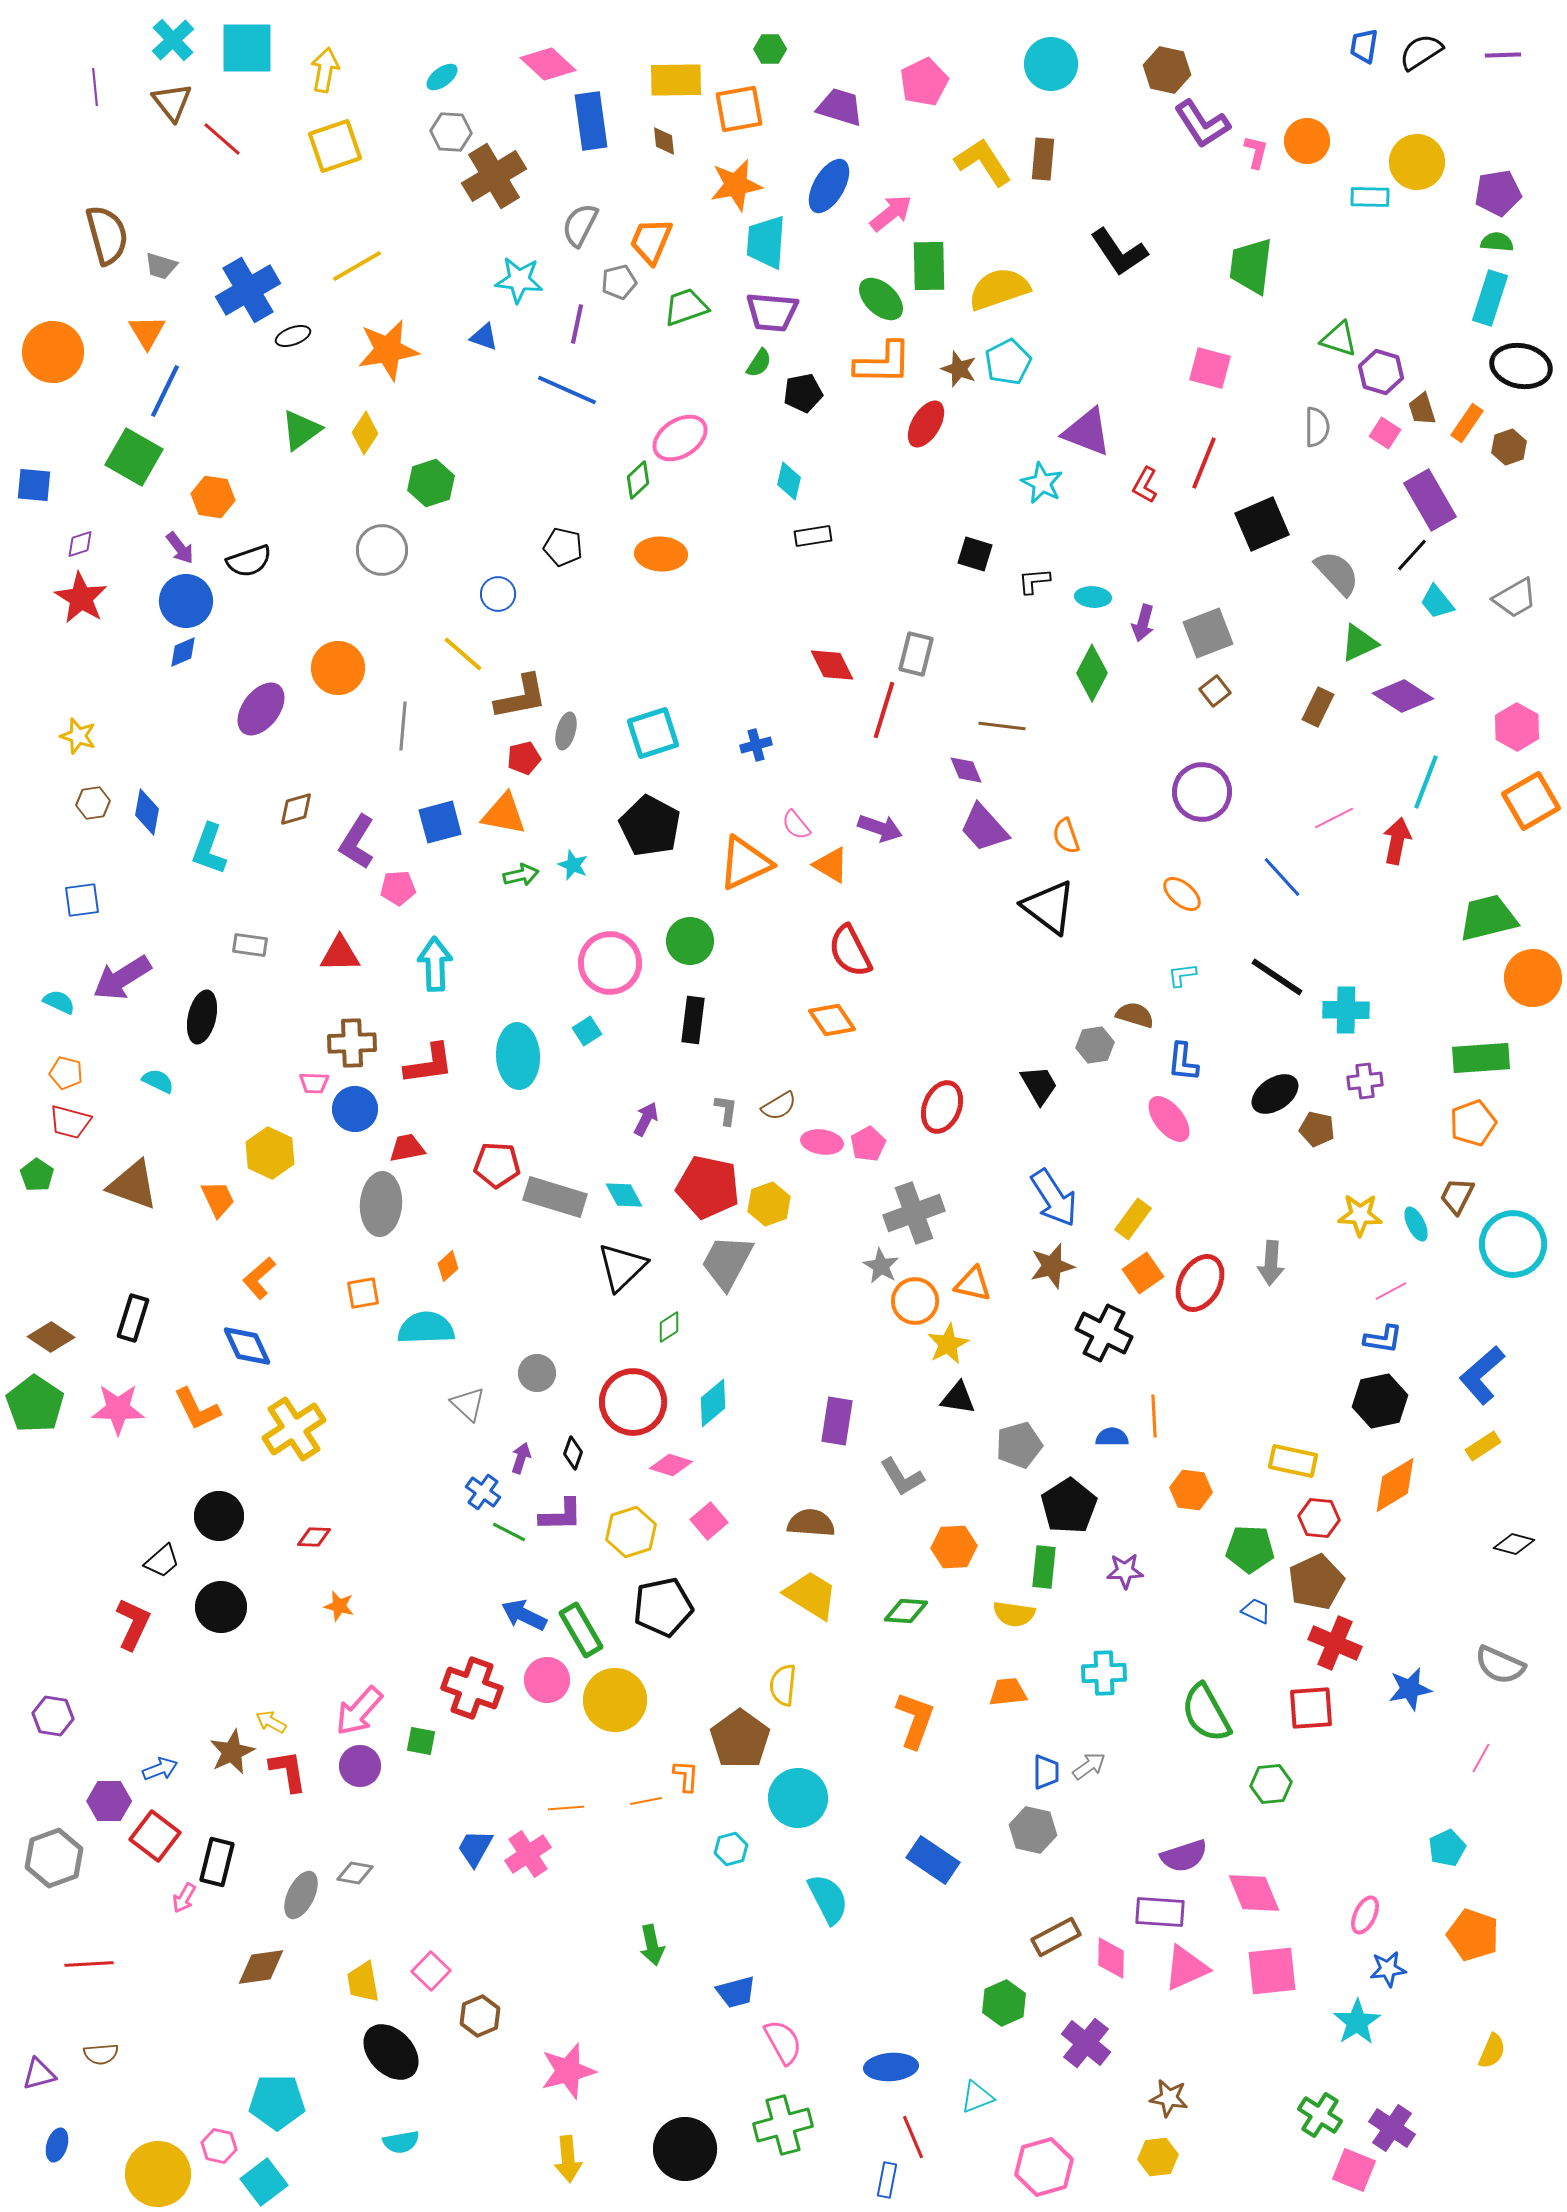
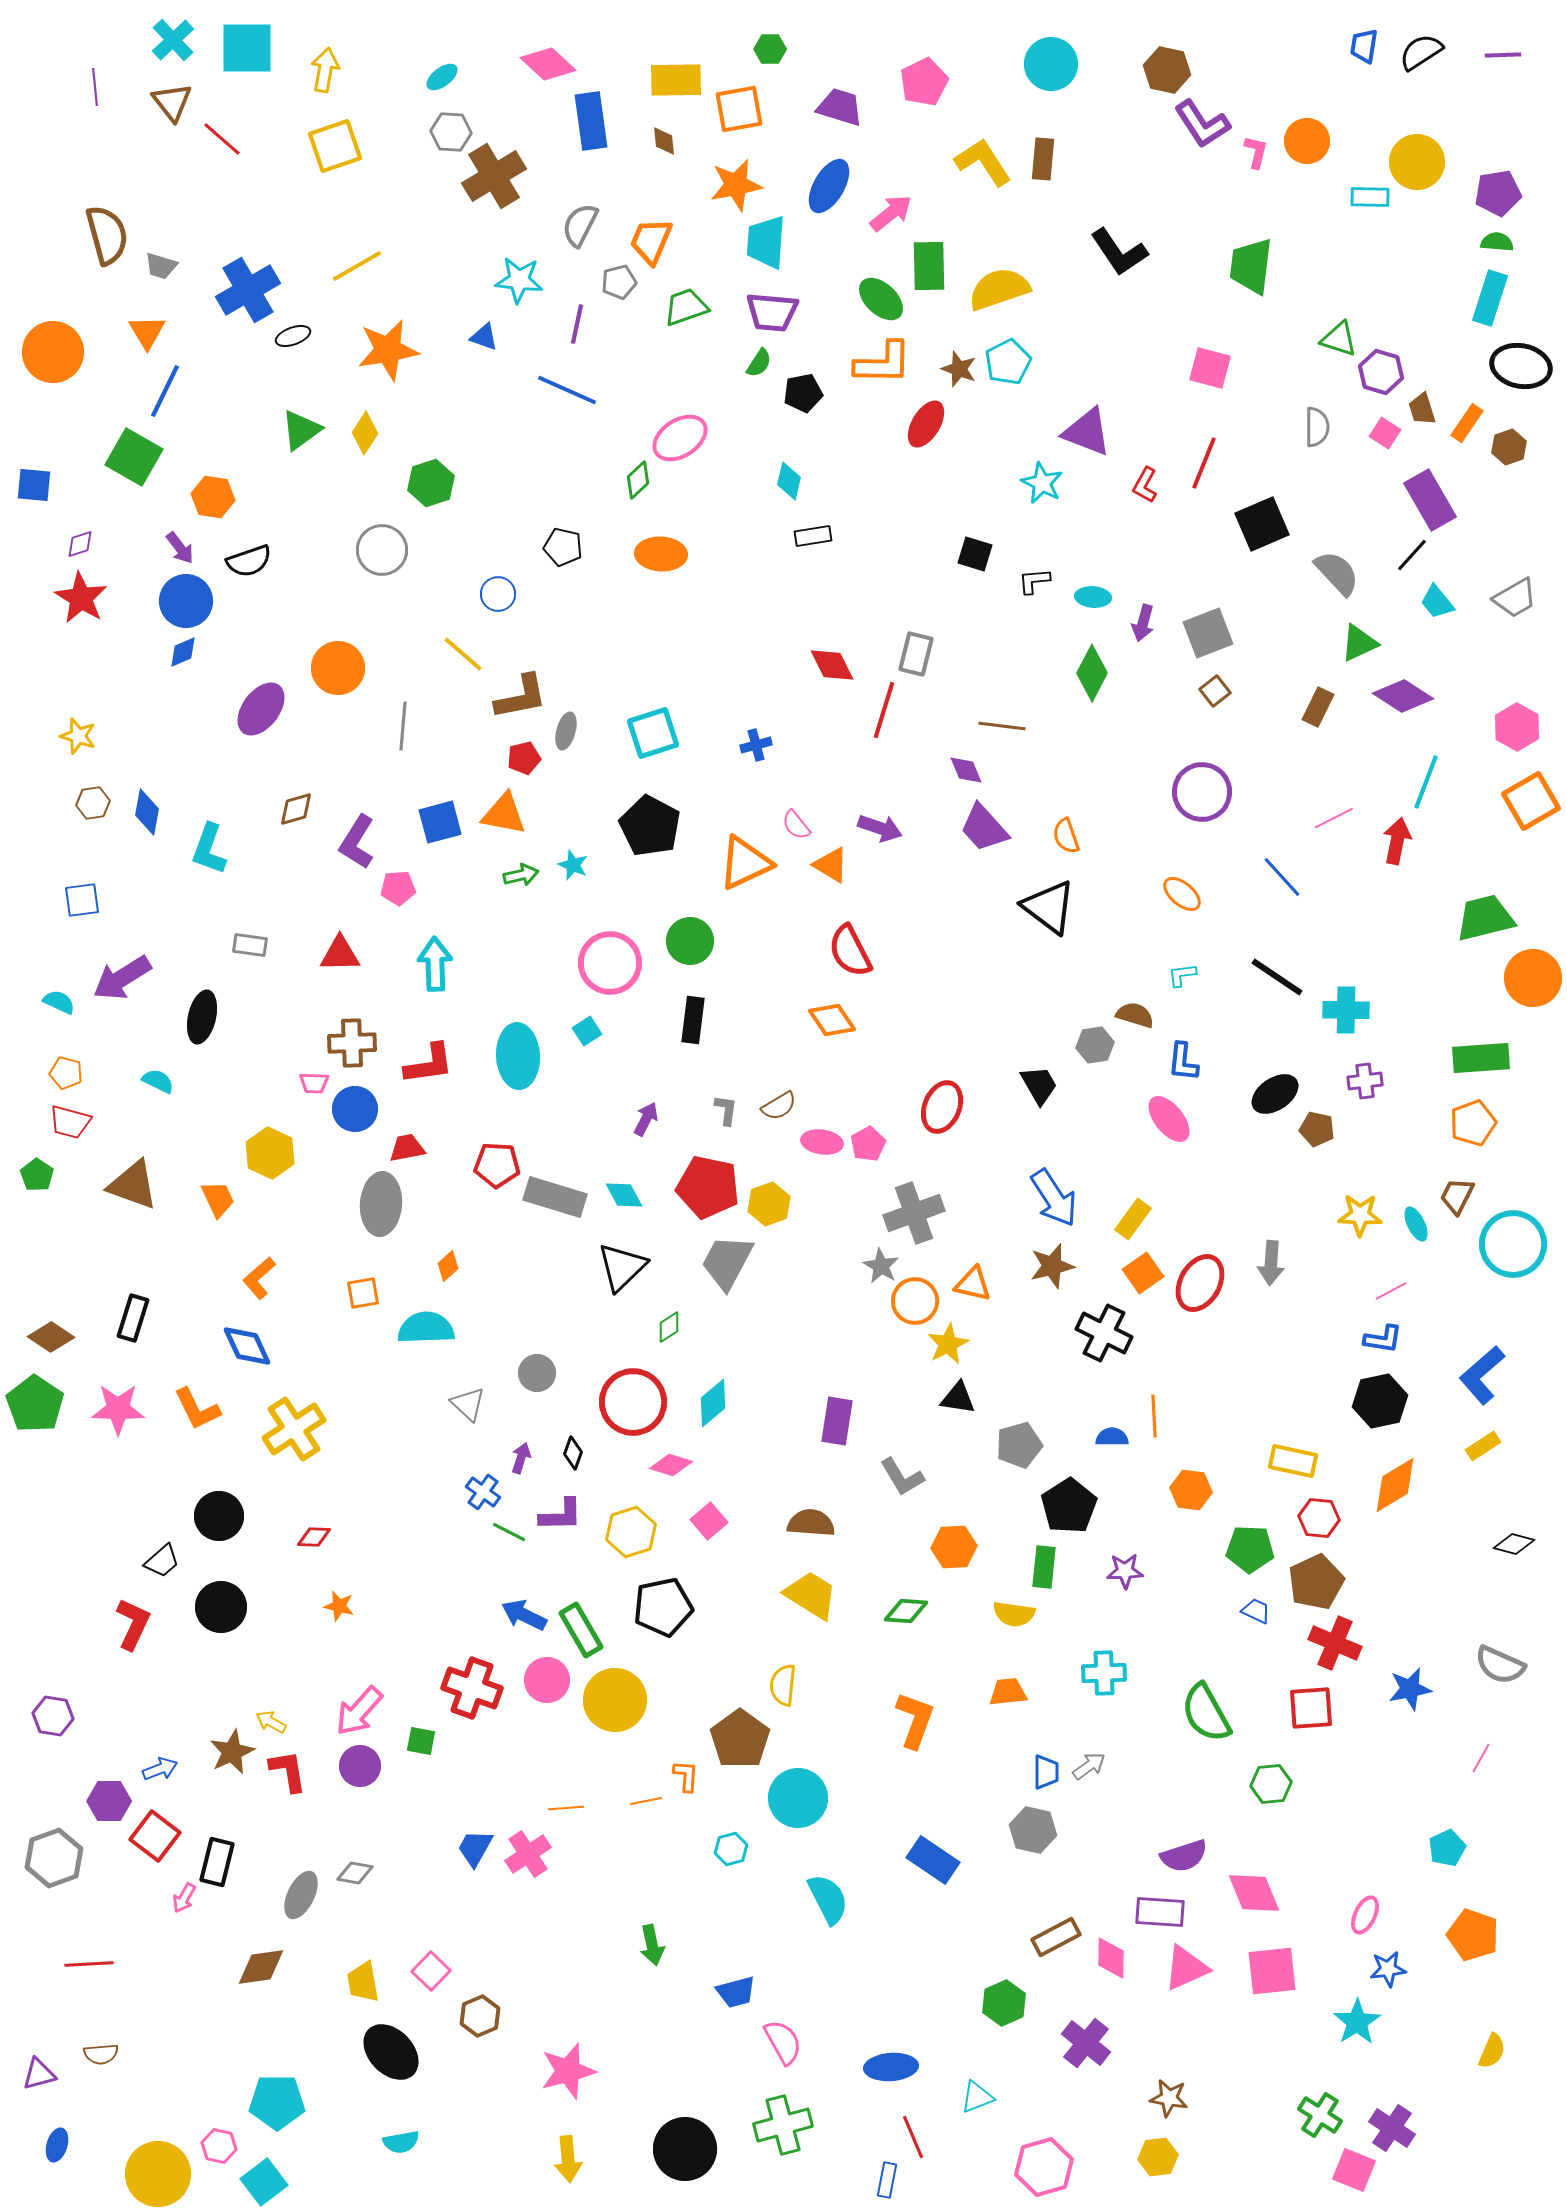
green trapezoid at (1488, 918): moved 3 px left
